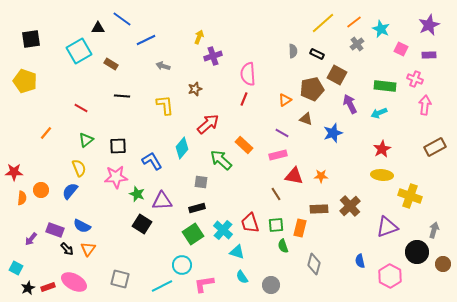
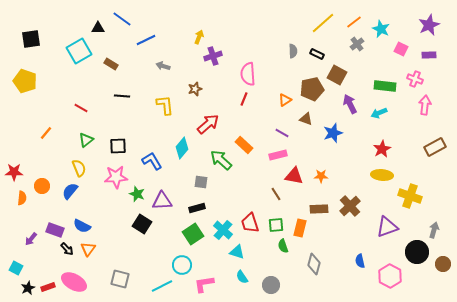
orange circle at (41, 190): moved 1 px right, 4 px up
